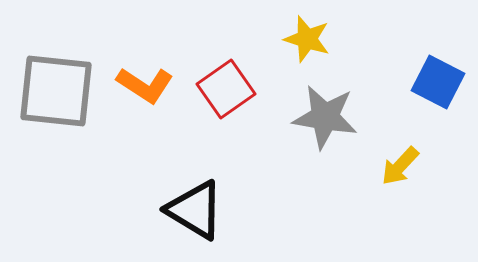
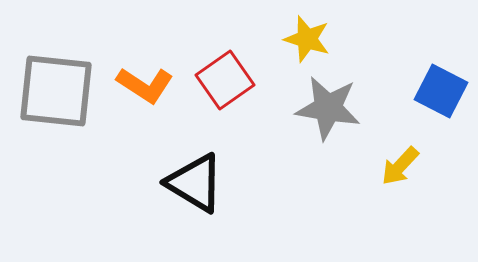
blue square: moved 3 px right, 9 px down
red square: moved 1 px left, 9 px up
gray star: moved 3 px right, 9 px up
black triangle: moved 27 px up
